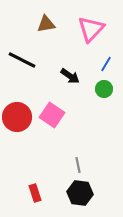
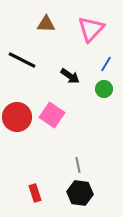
brown triangle: rotated 12 degrees clockwise
